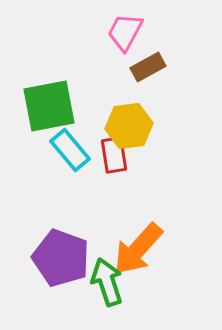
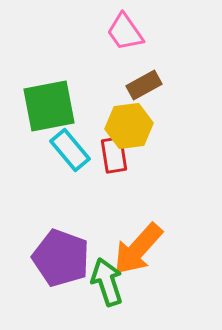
pink trapezoid: rotated 63 degrees counterclockwise
brown rectangle: moved 4 px left, 18 px down
